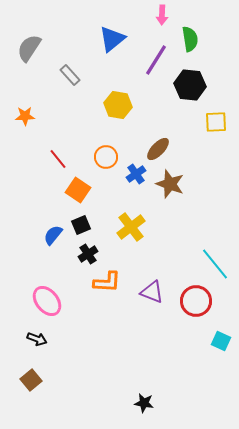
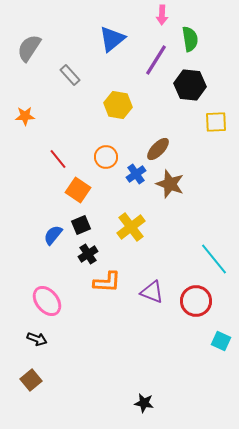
cyan line: moved 1 px left, 5 px up
